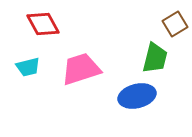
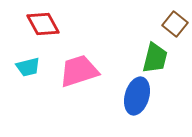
brown square: rotated 20 degrees counterclockwise
pink trapezoid: moved 2 px left, 2 px down
blue ellipse: rotated 60 degrees counterclockwise
